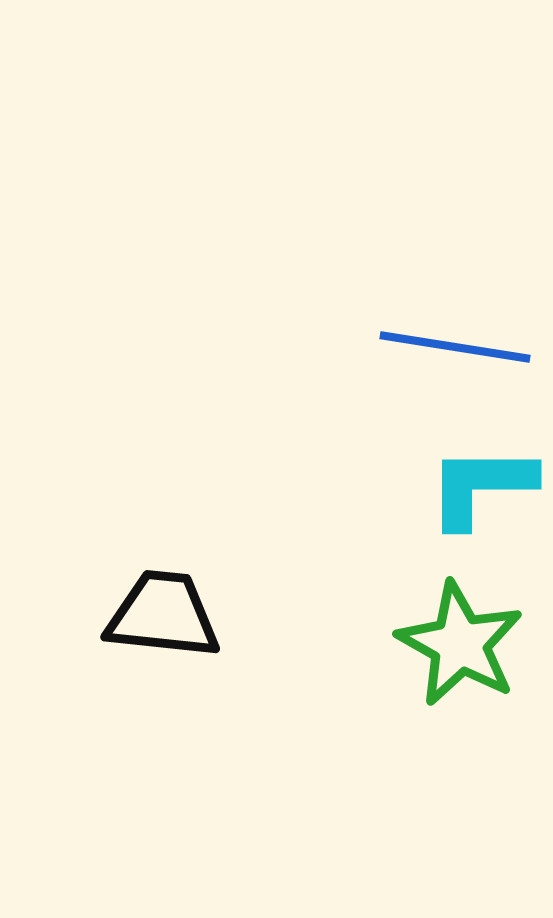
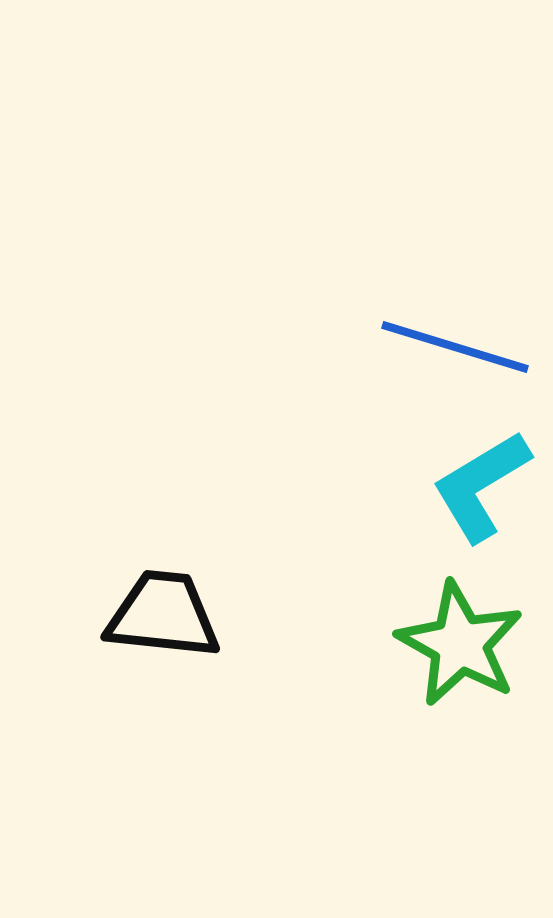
blue line: rotated 8 degrees clockwise
cyan L-shape: rotated 31 degrees counterclockwise
